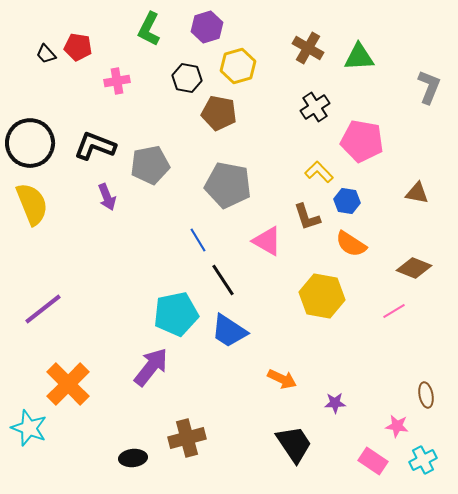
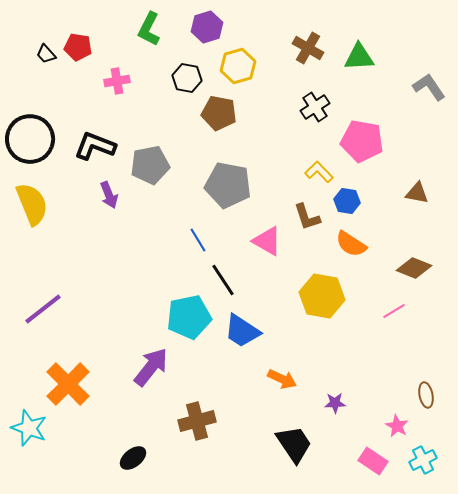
gray L-shape at (429, 87): rotated 56 degrees counterclockwise
black circle at (30, 143): moved 4 px up
purple arrow at (107, 197): moved 2 px right, 2 px up
cyan pentagon at (176, 314): moved 13 px right, 3 px down
blue trapezoid at (229, 331): moved 13 px right
pink star at (397, 426): rotated 20 degrees clockwise
brown cross at (187, 438): moved 10 px right, 17 px up
black ellipse at (133, 458): rotated 32 degrees counterclockwise
